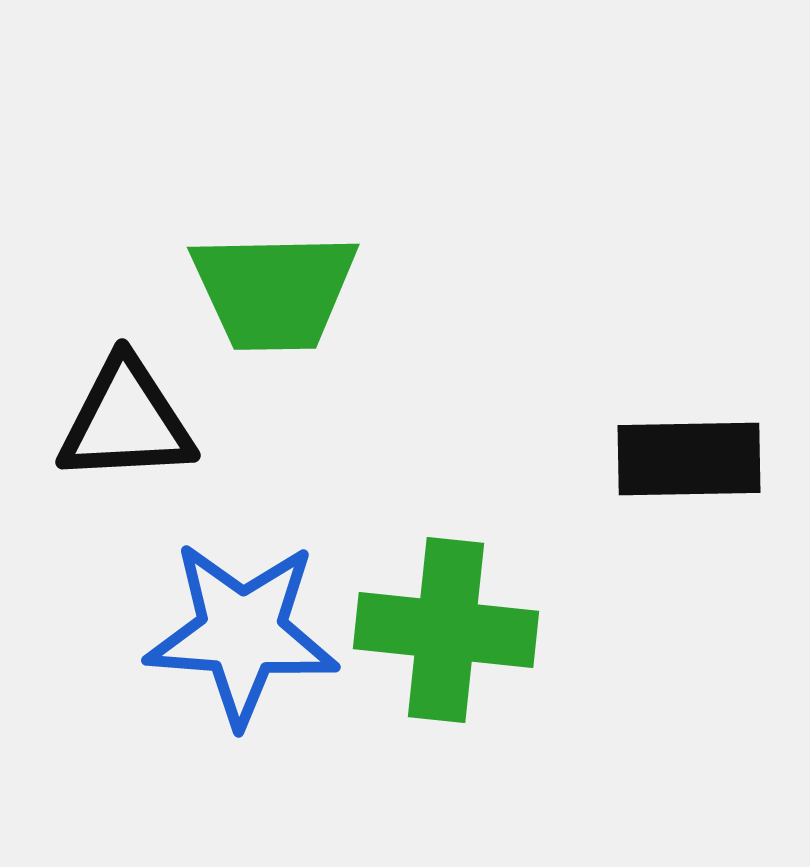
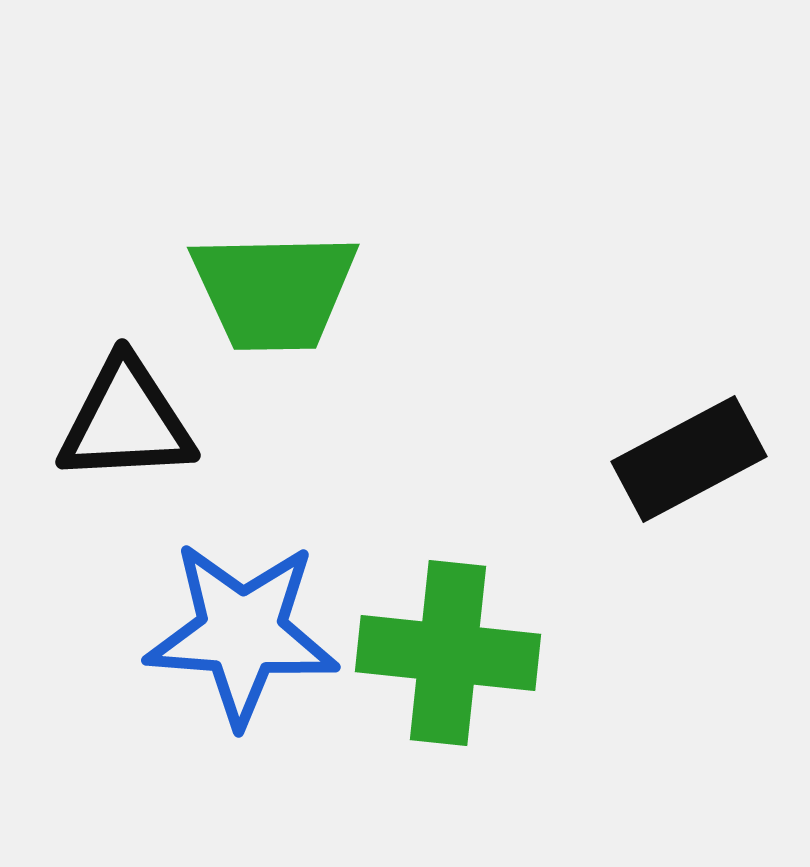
black rectangle: rotated 27 degrees counterclockwise
green cross: moved 2 px right, 23 px down
